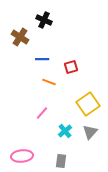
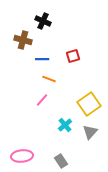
black cross: moved 1 px left, 1 px down
brown cross: moved 3 px right, 3 px down; rotated 18 degrees counterclockwise
red square: moved 2 px right, 11 px up
orange line: moved 3 px up
yellow square: moved 1 px right
pink line: moved 13 px up
cyan cross: moved 6 px up
gray rectangle: rotated 40 degrees counterclockwise
